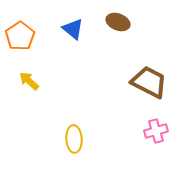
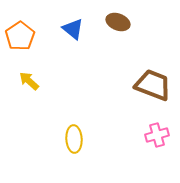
brown trapezoid: moved 4 px right, 3 px down; rotated 6 degrees counterclockwise
pink cross: moved 1 px right, 4 px down
